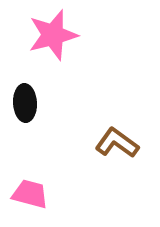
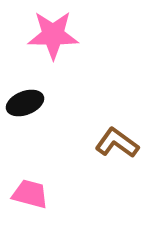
pink star: rotated 15 degrees clockwise
black ellipse: rotated 72 degrees clockwise
